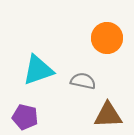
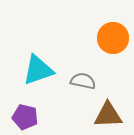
orange circle: moved 6 px right
